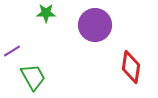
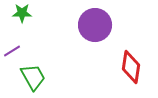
green star: moved 24 px left
